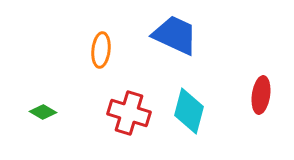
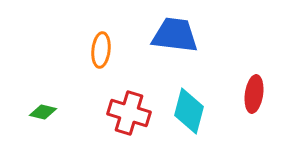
blue trapezoid: rotated 18 degrees counterclockwise
red ellipse: moved 7 px left, 1 px up
green diamond: rotated 16 degrees counterclockwise
